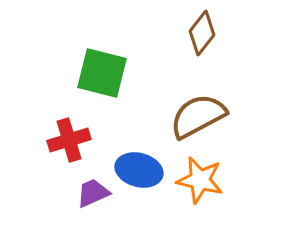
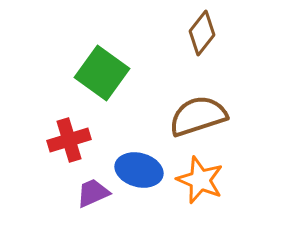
green square: rotated 22 degrees clockwise
brown semicircle: rotated 10 degrees clockwise
orange star: rotated 9 degrees clockwise
